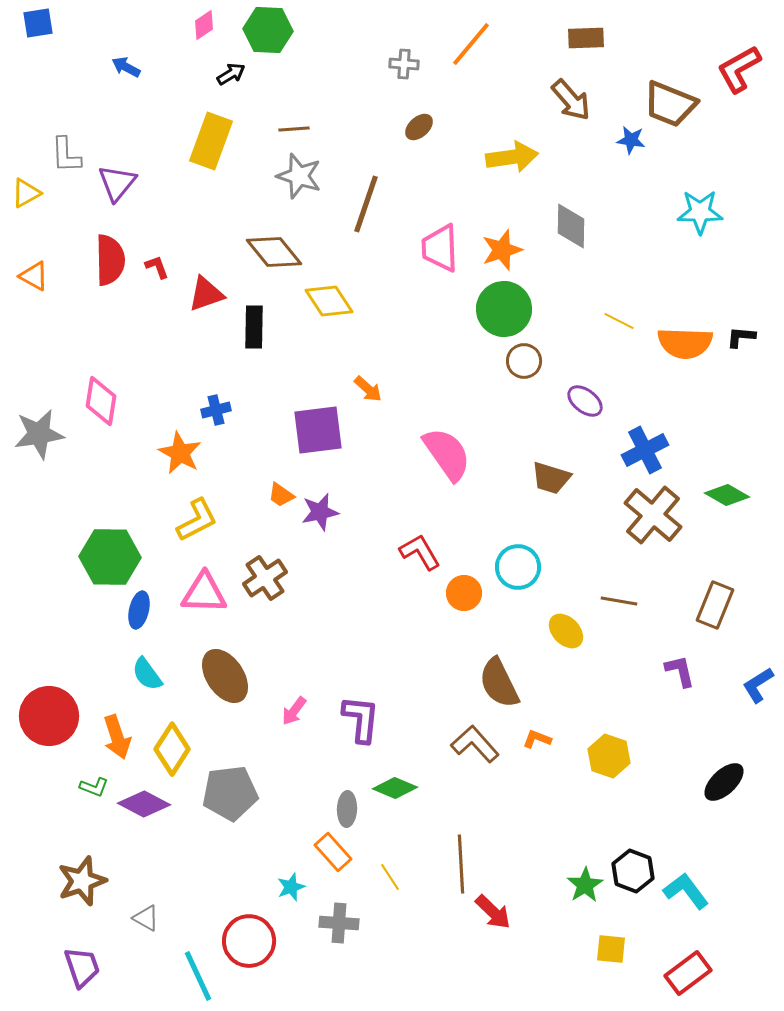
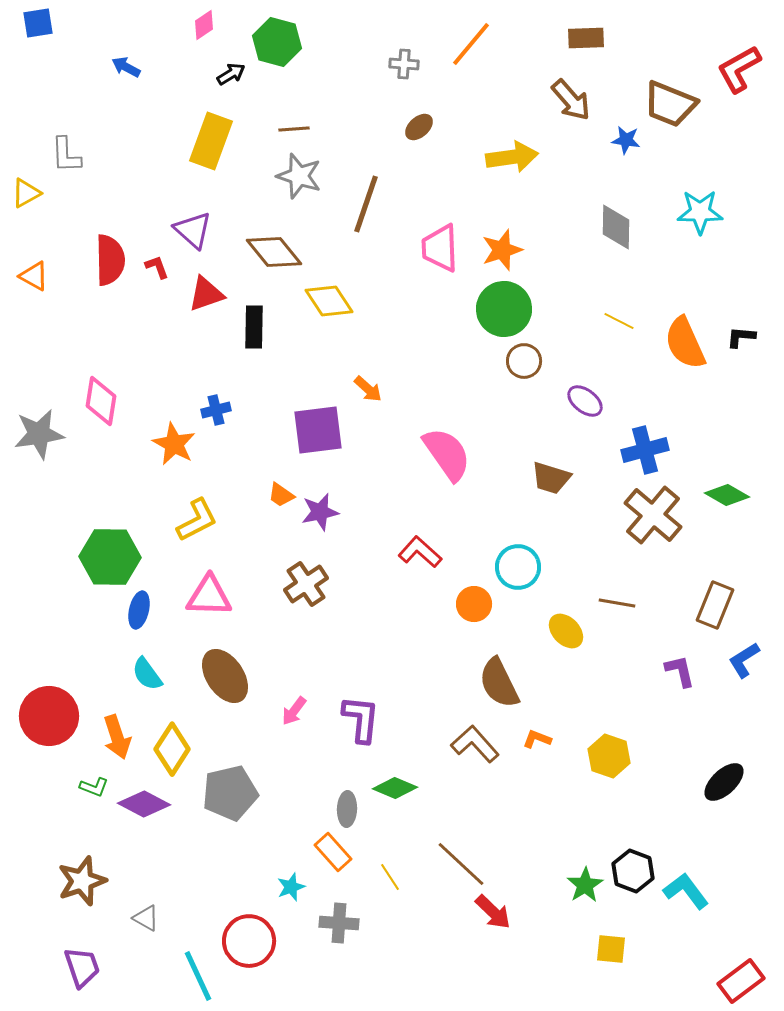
green hexagon at (268, 30): moved 9 px right, 12 px down; rotated 12 degrees clockwise
blue star at (631, 140): moved 5 px left
purple triangle at (117, 183): moved 76 px right, 47 px down; rotated 27 degrees counterclockwise
gray diamond at (571, 226): moved 45 px right, 1 px down
orange semicircle at (685, 343): rotated 64 degrees clockwise
blue cross at (645, 450): rotated 12 degrees clockwise
orange star at (180, 453): moved 6 px left, 9 px up
red L-shape at (420, 552): rotated 18 degrees counterclockwise
brown cross at (265, 578): moved 41 px right, 6 px down
pink triangle at (204, 593): moved 5 px right, 3 px down
orange circle at (464, 593): moved 10 px right, 11 px down
brown line at (619, 601): moved 2 px left, 2 px down
blue L-shape at (758, 685): moved 14 px left, 25 px up
gray pentagon at (230, 793): rotated 6 degrees counterclockwise
brown line at (461, 864): rotated 44 degrees counterclockwise
red rectangle at (688, 973): moved 53 px right, 8 px down
